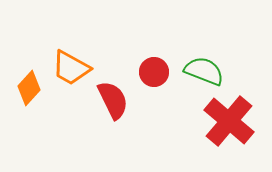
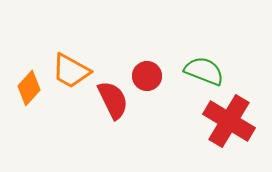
orange trapezoid: moved 3 px down
red circle: moved 7 px left, 4 px down
red cross: rotated 9 degrees counterclockwise
